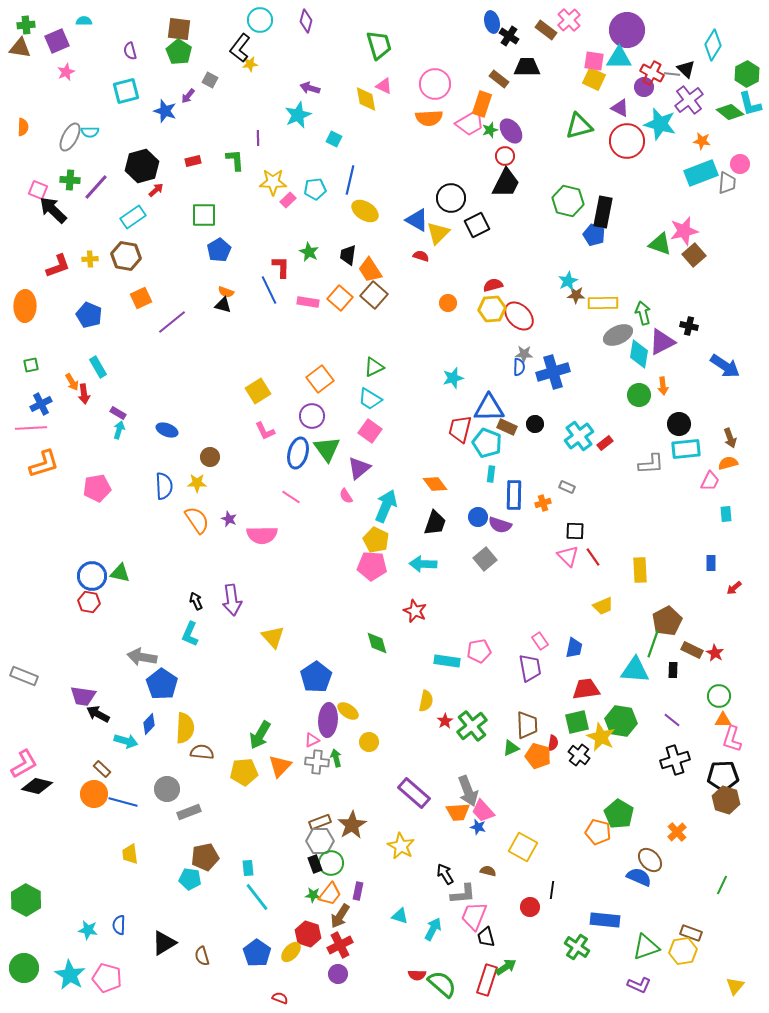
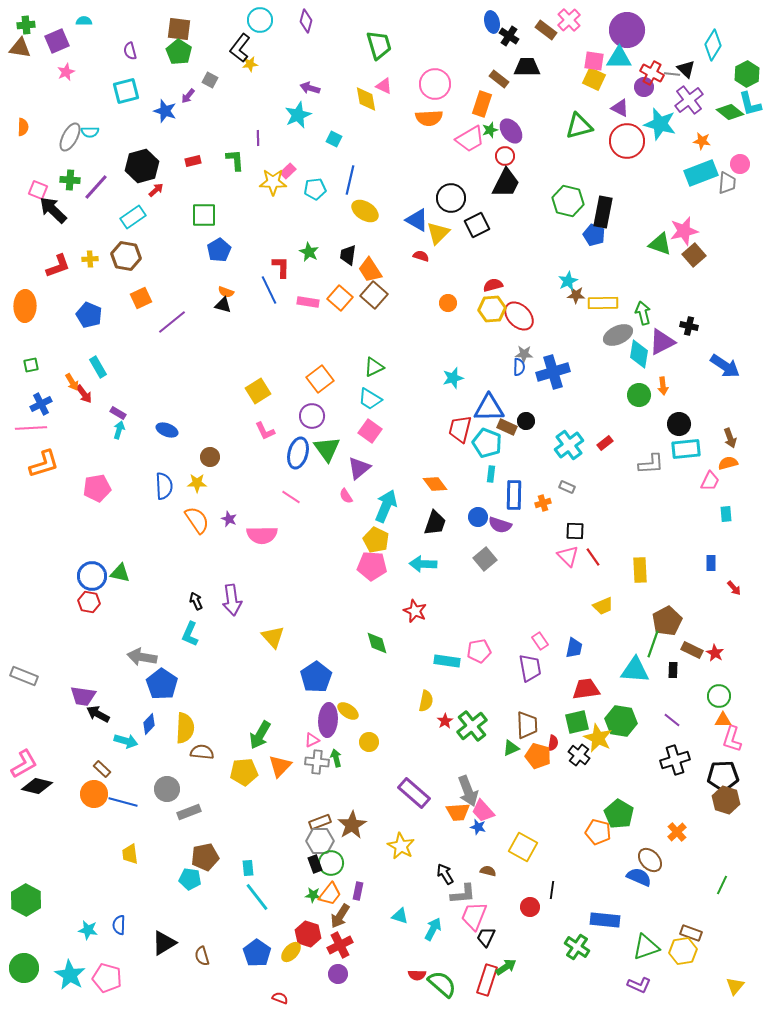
pink trapezoid at (470, 123): moved 16 px down
pink rectangle at (288, 200): moved 29 px up
red arrow at (84, 394): rotated 30 degrees counterclockwise
black circle at (535, 424): moved 9 px left, 3 px up
cyan cross at (579, 436): moved 10 px left, 9 px down
red arrow at (734, 588): rotated 91 degrees counterclockwise
yellow star at (601, 737): moved 3 px left, 1 px down
black trapezoid at (486, 937): rotated 40 degrees clockwise
